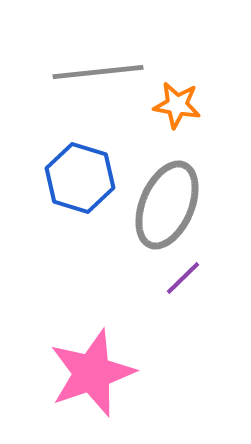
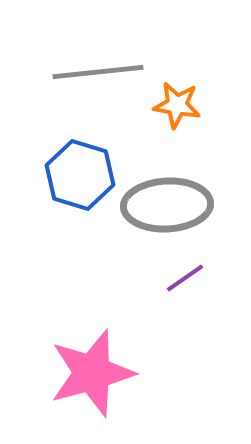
blue hexagon: moved 3 px up
gray ellipse: rotated 64 degrees clockwise
purple line: moved 2 px right; rotated 9 degrees clockwise
pink star: rotated 4 degrees clockwise
